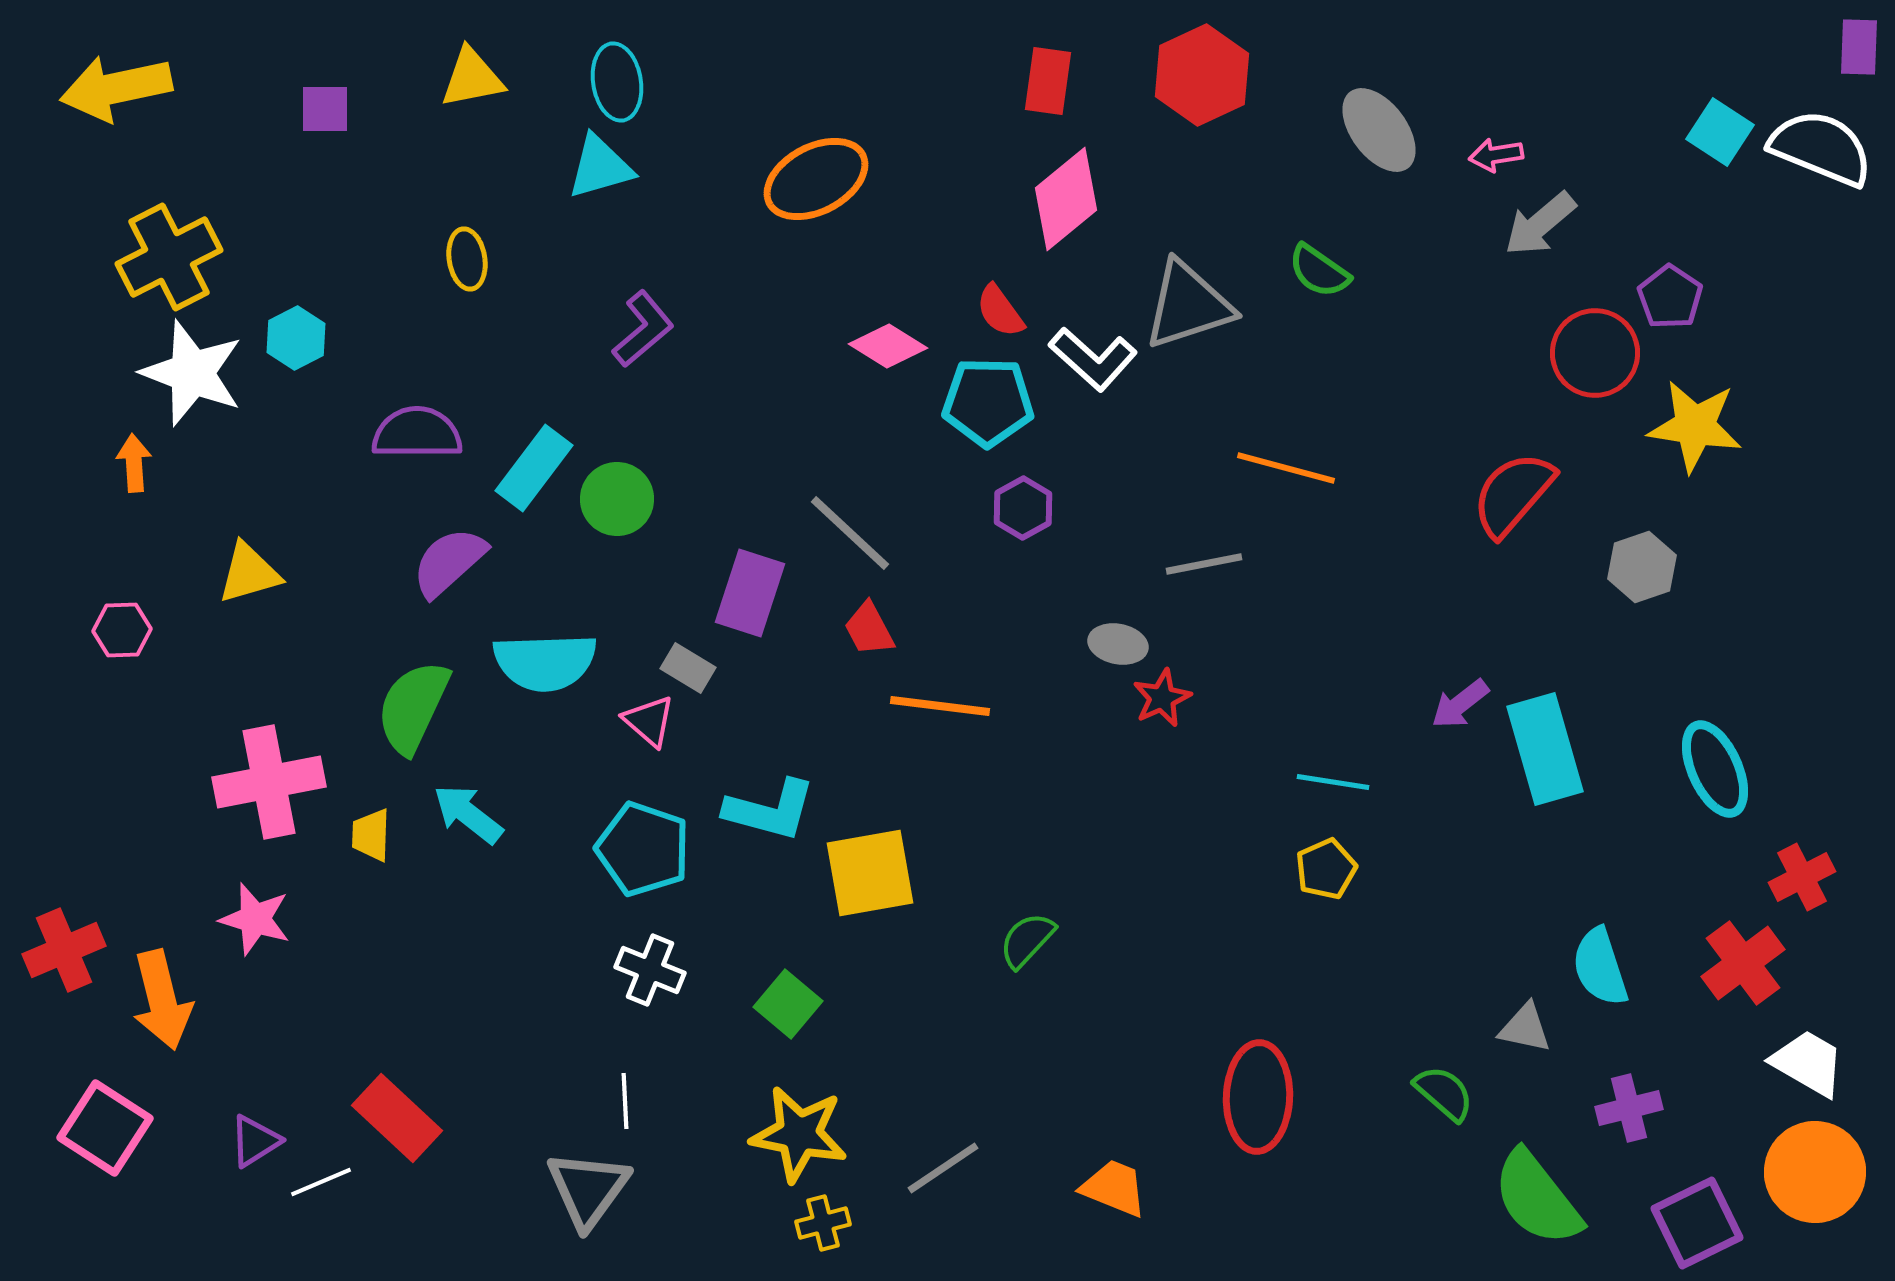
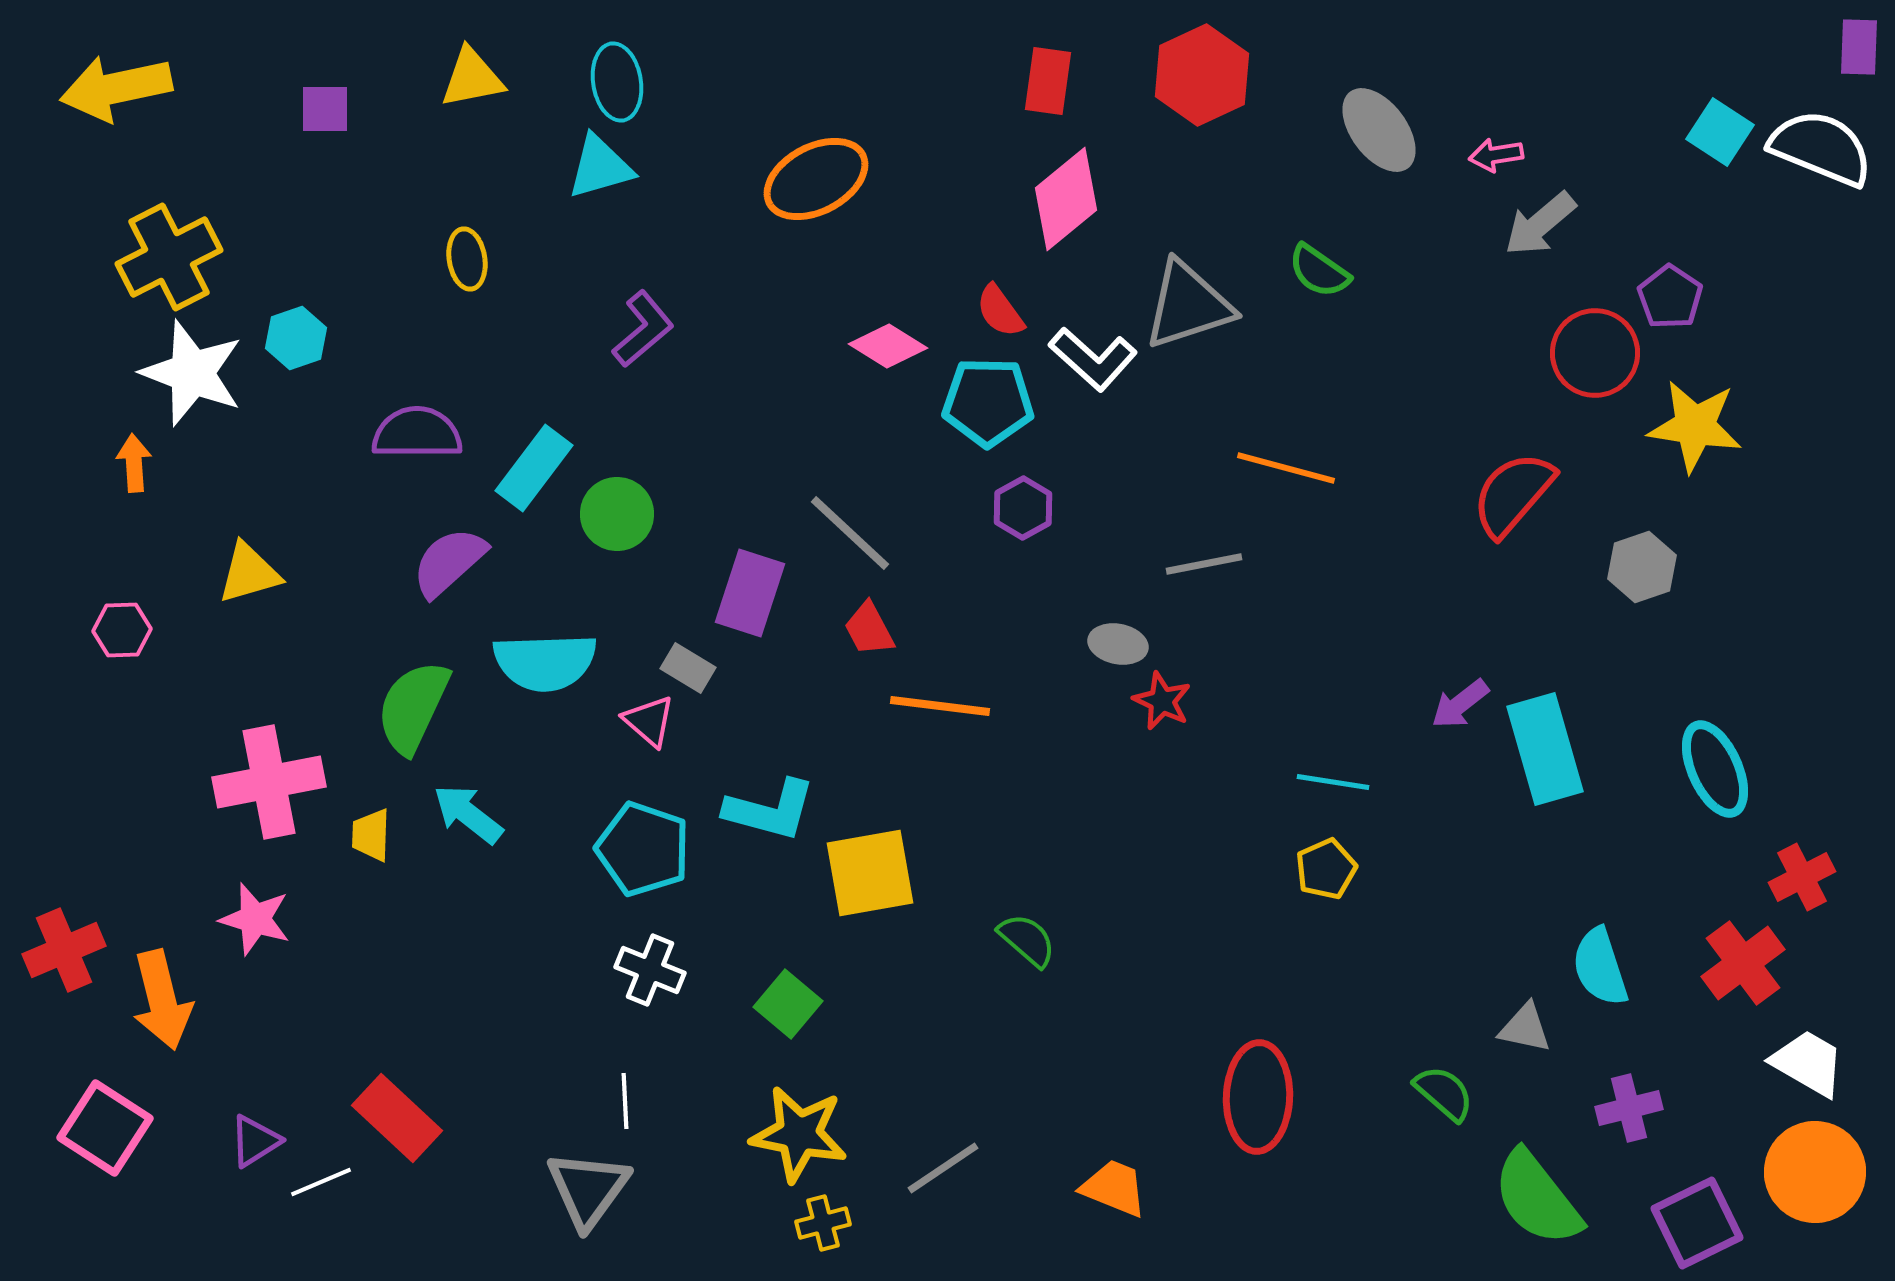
cyan hexagon at (296, 338): rotated 8 degrees clockwise
green circle at (617, 499): moved 15 px down
red star at (1162, 698): moved 3 px down; rotated 22 degrees counterclockwise
green semicircle at (1027, 940): rotated 88 degrees clockwise
